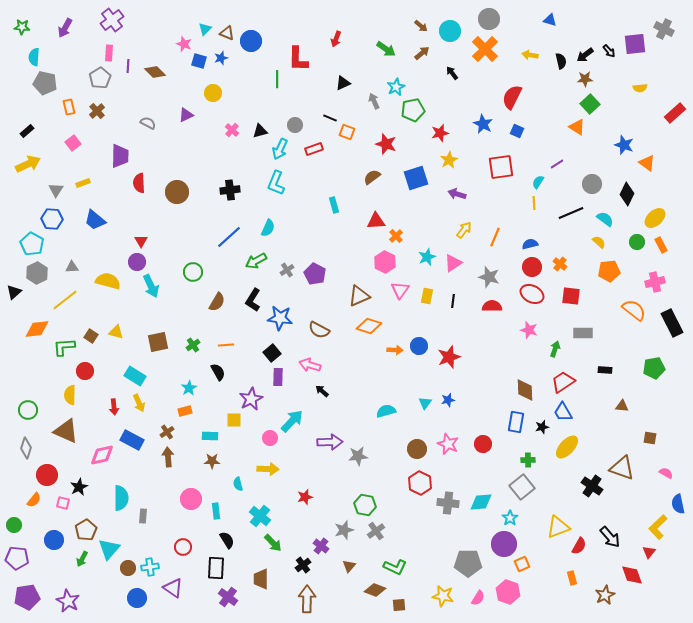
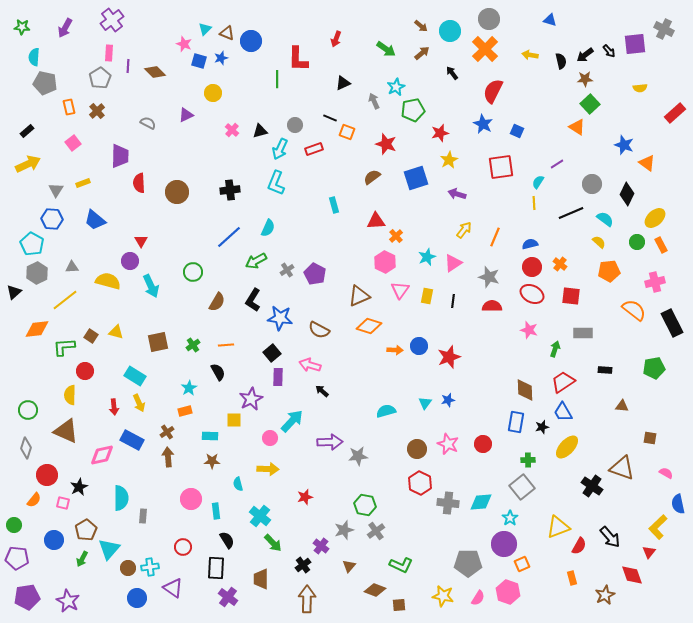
red semicircle at (512, 97): moved 19 px left, 6 px up
purple circle at (137, 262): moved 7 px left, 1 px up
green L-shape at (395, 567): moved 6 px right, 2 px up
